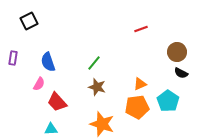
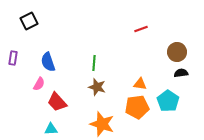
green line: rotated 35 degrees counterclockwise
black semicircle: rotated 144 degrees clockwise
orange triangle: rotated 32 degrees clockwise
